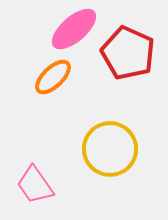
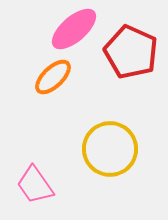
red pentagon: moved 3 px right, 1 px up
